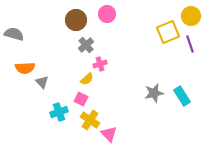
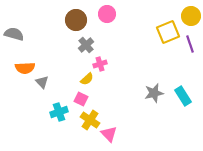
cyan rectangle: moved 1 px right
